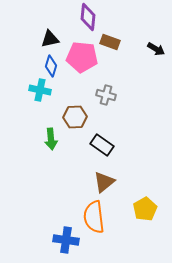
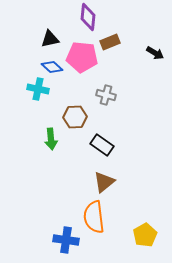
brown rectangle: rotated 42 degrees counterclockwise
black arrow: moved 1 px left, 4 px down
blue diamond: moved 1 px right, 1 px down; rotated 65 degrees counterclockwise
cyan cross: moved 2 px left, 1 px up
yellow pentagon: moved 26 px down
